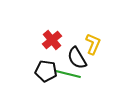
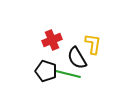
red cross: rotated 18 degrees clockwise
yellow L-shape: rotated 15 degrees counterclockwise
black pentagon: rotated 10 degrees clockwise
